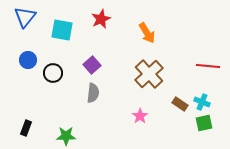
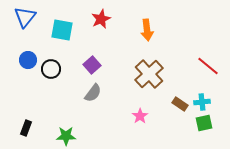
orange arrow: moved 3 px up; rotated 25 degrees clockwise
red line: rotated 35 degrees clockwise
black circle: moved 2 px left, 4 px up
gray semicircle: rotated 30 degrees clockwise
cyan cross: rotated 28 degrees counterclockwise
